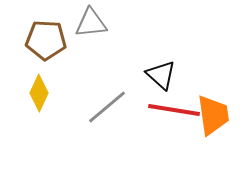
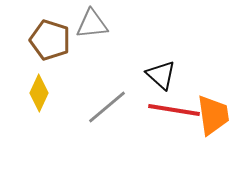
gray triangle: moved 1 px right, 1 px down
brown pentagon: moved 4 px right; rotated 15 degrees clockwise
